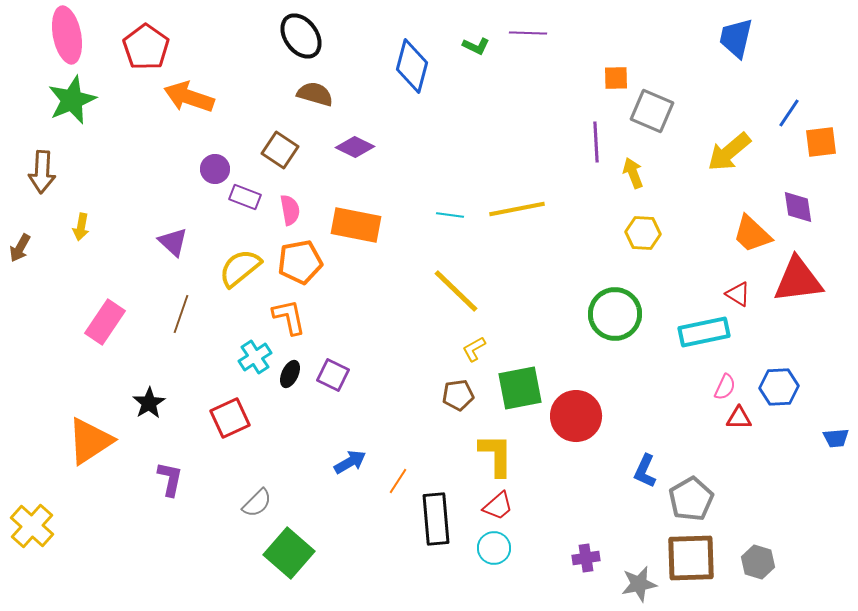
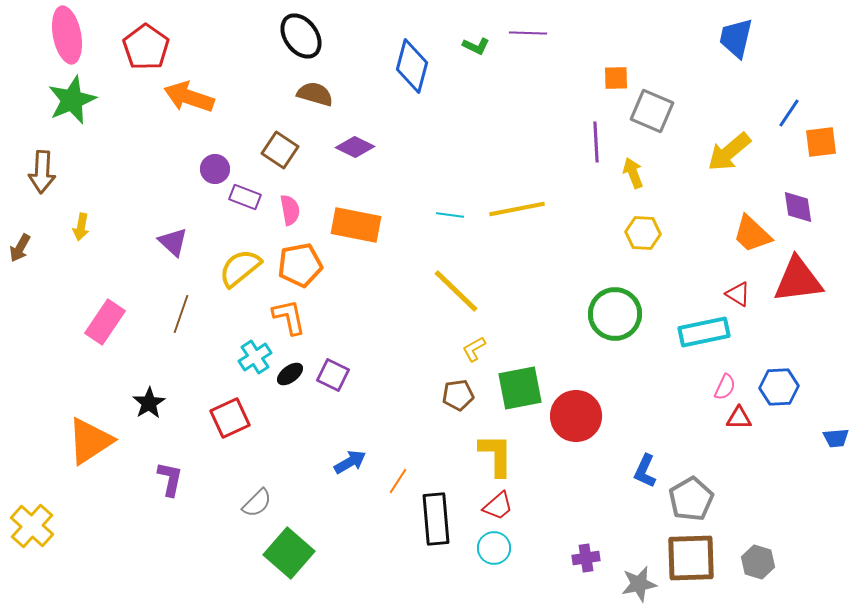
orange pentagon at (300, 262): moved 3 px down
black ellipse at (290, 374): rotated 28 degrees clockwise
